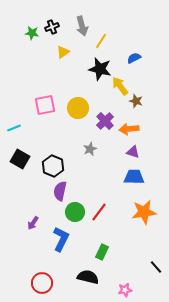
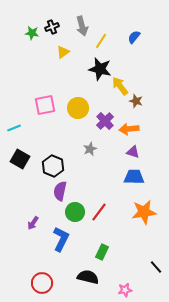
blue semicircle: moved 21 px up; rotated 24 degrees counterclockwise
